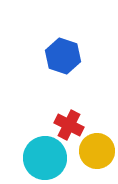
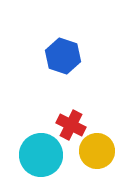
red cross: moved 2 px right
cyan circle: moved 4 px left, 3 px up
